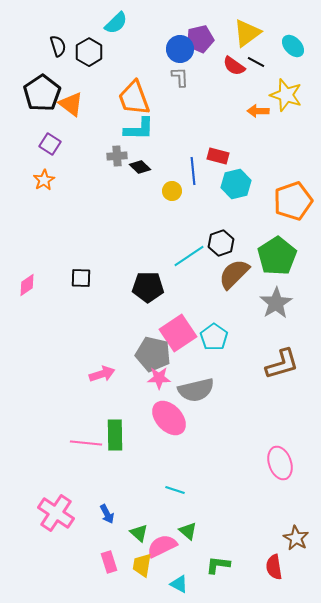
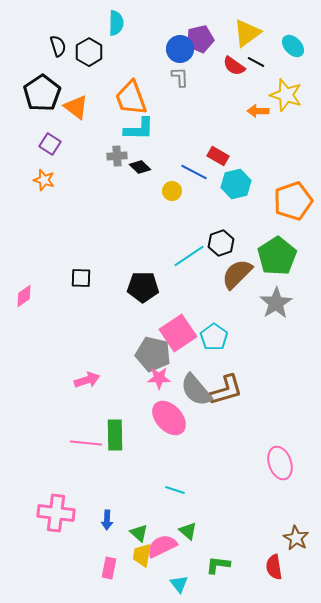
cyan semicircle at (116, 23): rotated 45 degrees counterclockwise
orange trapezoid at (134, 98): moved 3 px left
orange triangle at (71, 104): moved 5 px right, 3 px down
red rectangle at (218, 156): rotated 15 degrees clockwise
blue line at (193, 171): moved 1 px right, 1 px down; rotated 56 degrees counterclockwise
orange star at (44, 180): rotated 25 degrees counterclockwise
brown semicircle at (234, 274): moved 3 px right
pink diamond at (27, 285): moved 3 px left, 11 px down
black pentagon at (148, 287): moved 5 px left
brown L-shape at (282, 364): moved 56 px left, 26 px down
pink arrow at (102, 374): moved 15 px left, 6 px down
gray semicircle at (196, 390): rotated 63 degrees clockwise
pink cross at (56, 513): rotated 27 degrees counterclockwise
blue arrow at (107, 514): moved 6 px down; rotated 30 degrees clockwise
pink rectangle at (109, 562): moved 6 px down; rotated 30 degrees clockwise
yellow trapezoid at (142, 565): moved 10 px up
cyan triangle at (179, 584): rotated 24 degrees clockwise
